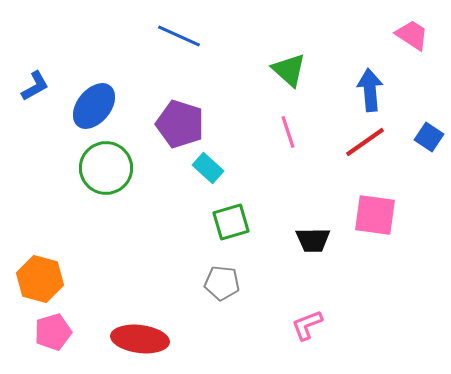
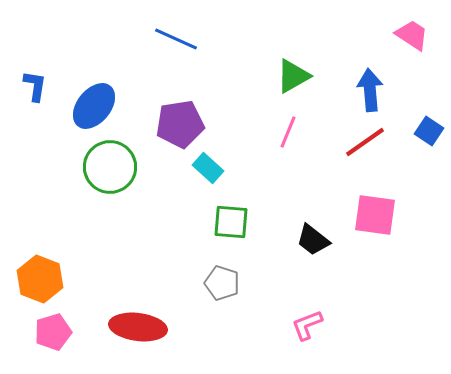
blue line: moved 3 px left, 3 px down
green triangle: moved 4 px right, 6 px down; rotated 48 degrees clockwise
blue L-shape: rotated 52 degrees counterclockwise
purple pentagon: rotated 27 degrees counterclockwise
pink line: rotated 40 degrees clockwise
blue square: moved 6 px up
green circle: moved 4 px right, 1 px up
green square: rotated 21 degrees clockwise
black trapezoid: rotated 39 degrees clockwise
orange hexagon: rotated 6 degrees clockwise
gray pentagon: rotated 12 degrees clockwise
red ellipse: moved 2 px left, 12 px up
